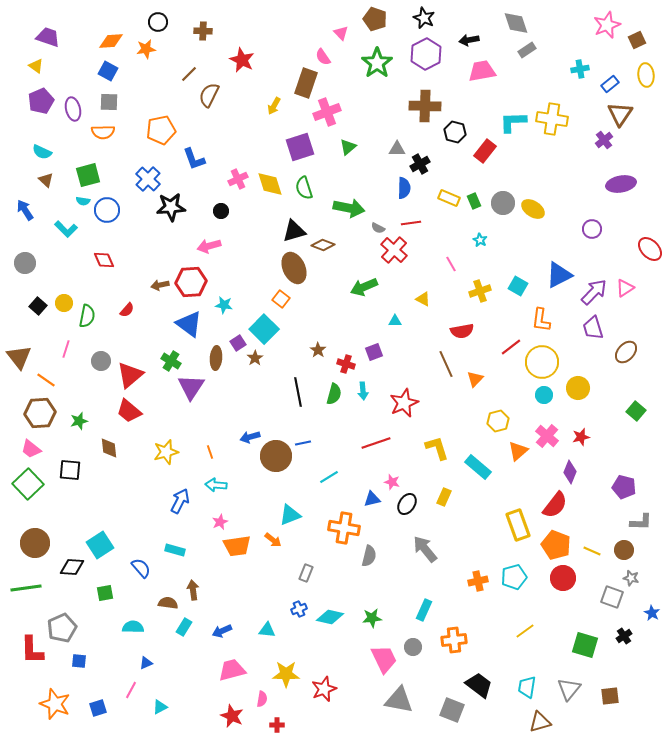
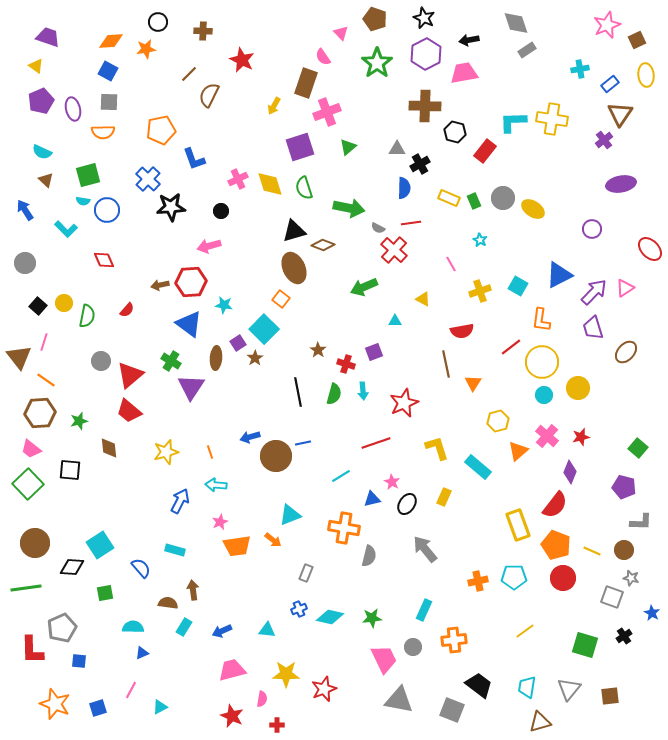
pink trapezoid at (482, 71): moved 18 px left, 2 px down
gray circle at (503, 203): moved 5 px up
pink line at (66, 349): moved 22 px left, 7 px up
brown line at (446, 364): rotated 12 degrees clockwise
orange triangle at (475, 379): moved 2 px left, 4 px down; rotated 12 degrees counterclockwise
green square at (636, 411): moved 2 px right, 37 px down
cyan line at (329, 477): moved 12 px right, 1 px up
pink star at (392, 482): rotated 14 degrees clockwise
cyan pentagon at (514, 577): rotated 15 degrees clockwise
blue triangle at (146, 663): moved 4 px left, 10 px up
